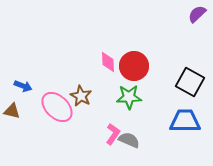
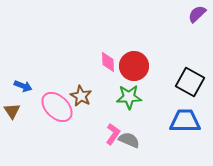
brown triangle: rotated 42 degrees clockwise
